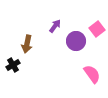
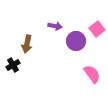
purple arrow: rotated 64 degrees clockwise
